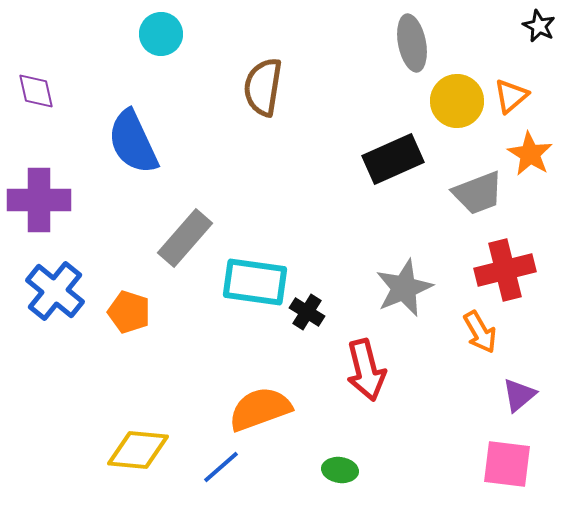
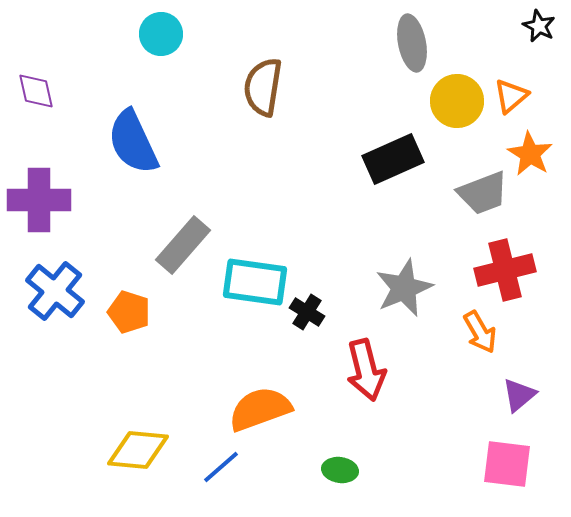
gray trapezoid: moved 5 px right
gray rectangle: moved 2 px left, 7 px down
